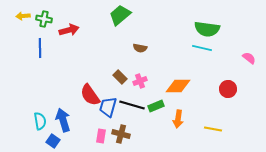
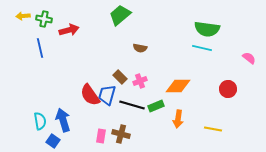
blue line: rotated 12 degrees counterclockwise
blue trapezoid: moved 1 px left, 12 px up
